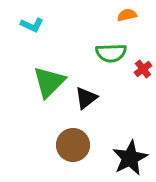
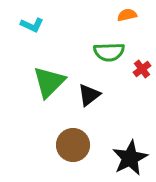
green semicircle: moved 2 px left, 1 px up
red cross: moved 1 px left
black triangle: moved 3 px right, 3 px up
